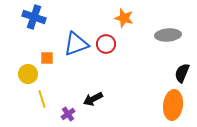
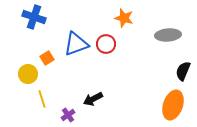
orange square: rotated 32 degrees counterclockwise
black semicircle: moved 1 px right, 2 px up
orange ellipse: rotated 12 degrees clockwise
purple cross: moved 1 px down
